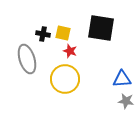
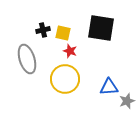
black cross: moved 4 px up; rotated 24 degrees counterclockwise
blue triangle: moved 13 px left, 8 px down
gray star: moved 1 px right; rotated 28 degrees counterclockwise
